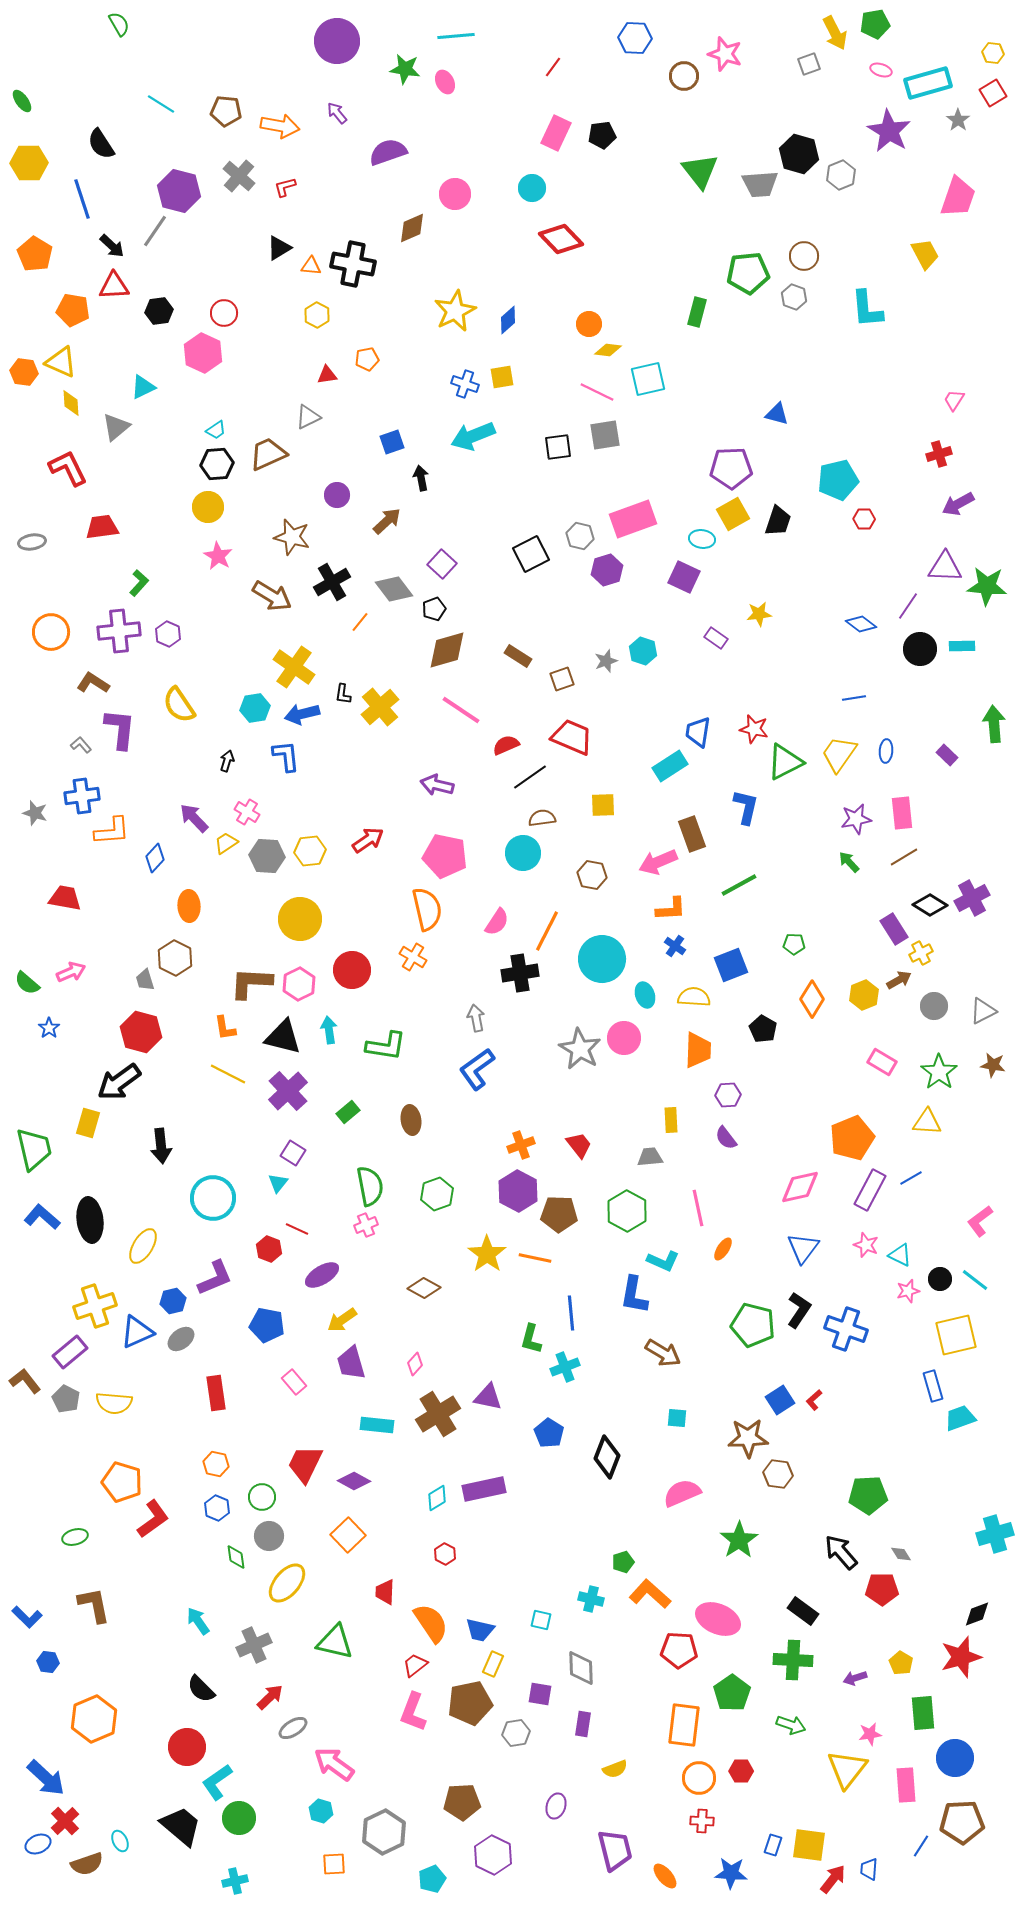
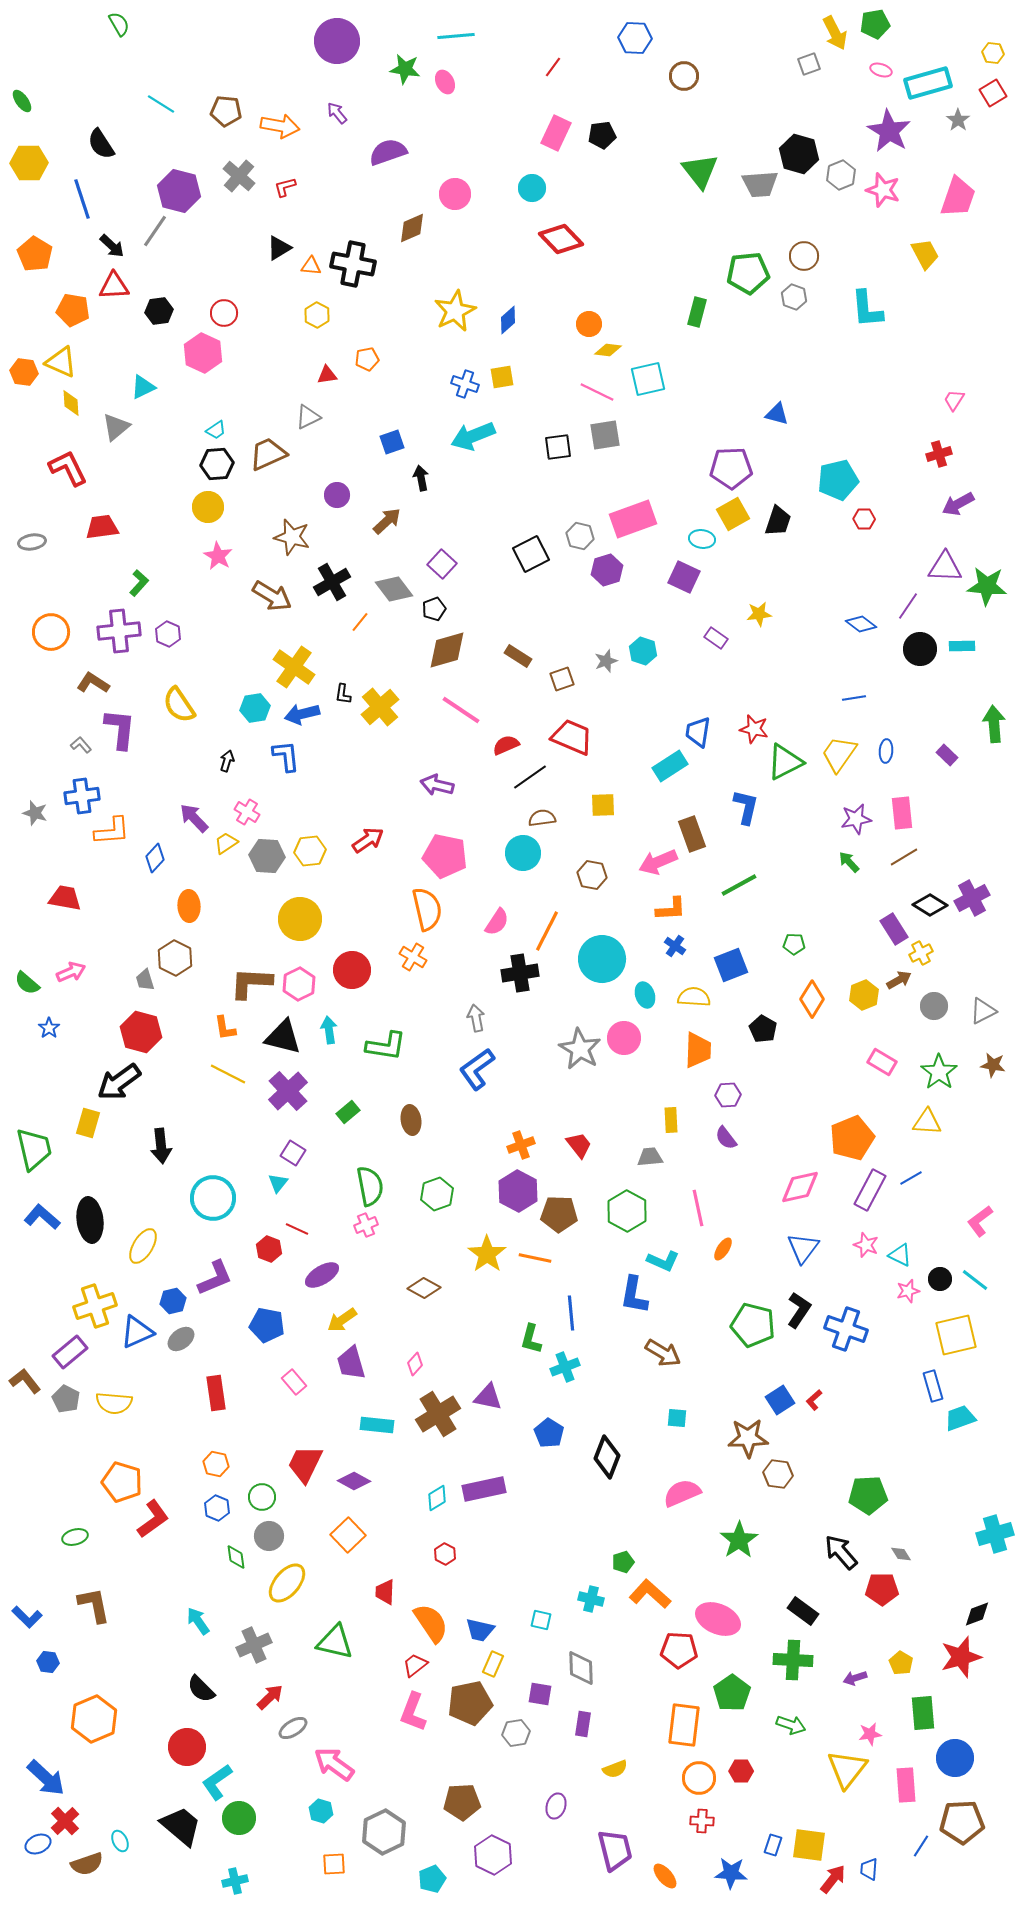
pink star at (725, 54): moved 158 px right, 136 px down
